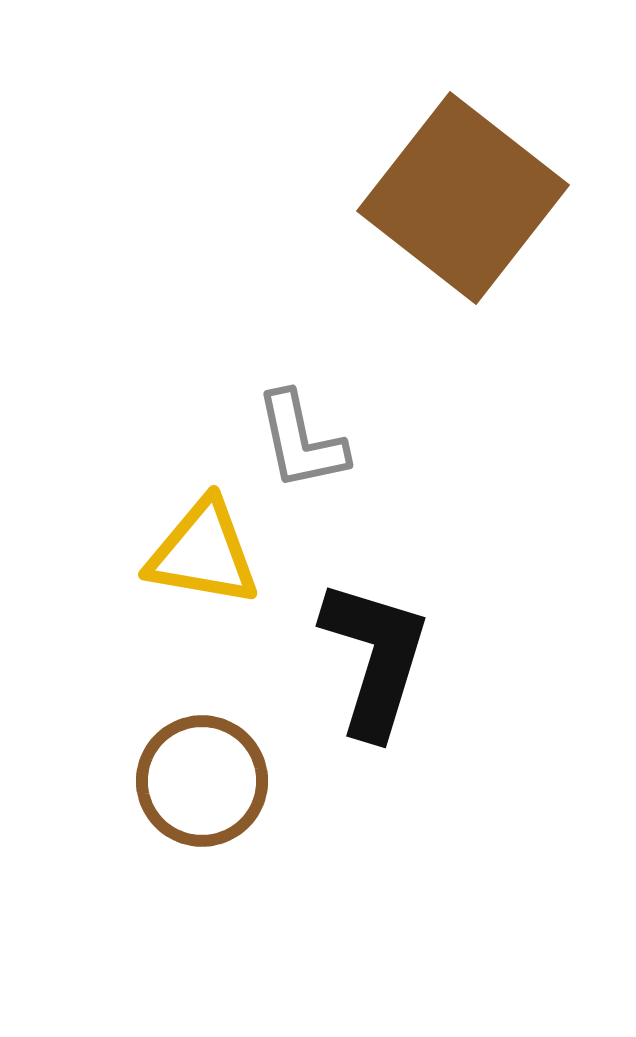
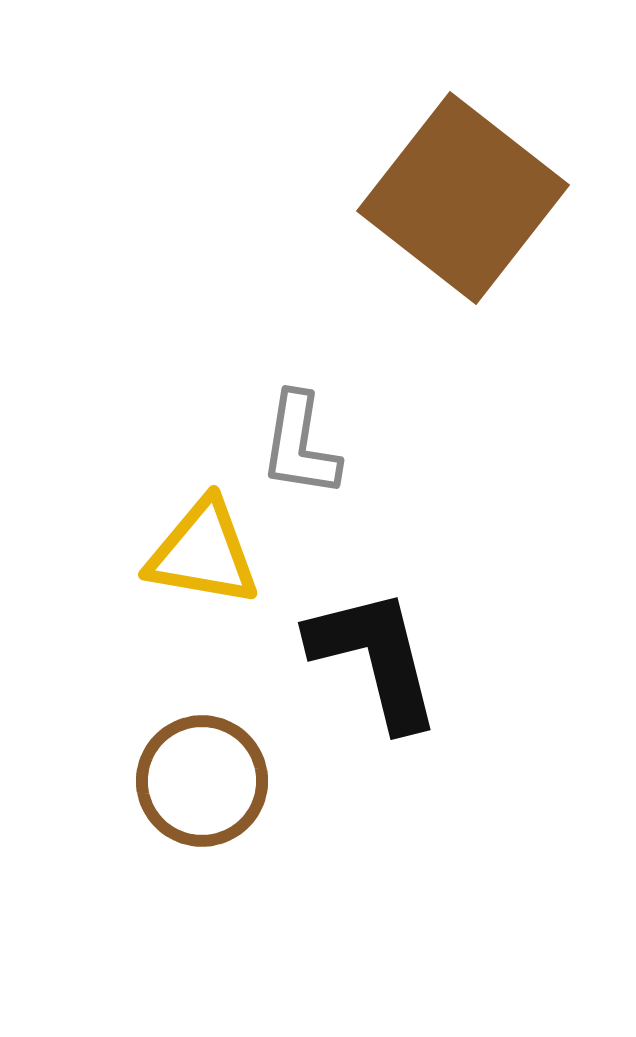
gray L-shape: moved 1 px left, 4 px down; rotated 21 degrees clockwise
black L-shape: rotated 31 degrees counterclockwise
